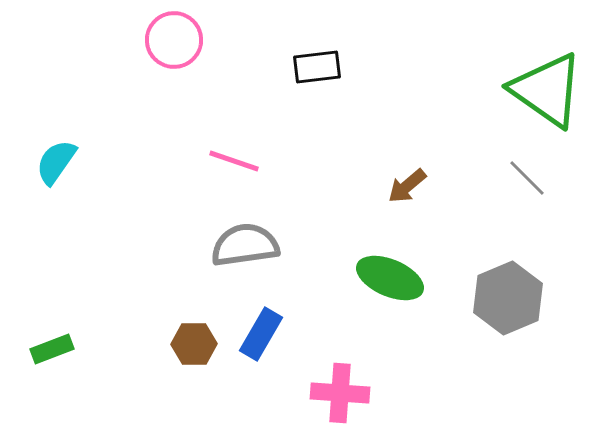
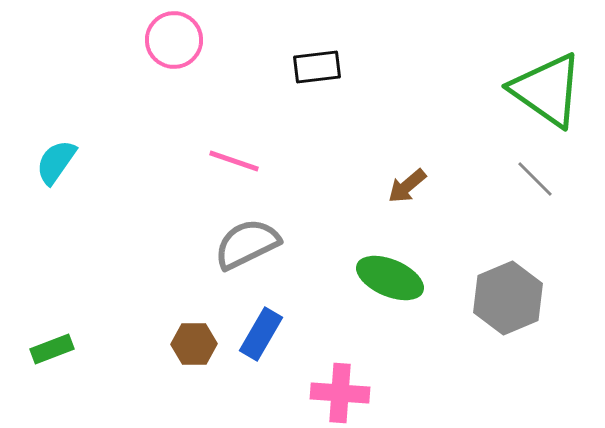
gray line: moved 8 px right, 1 px down
gray semicircle: moved 2 px right, 1 px up; rotated 18 degrees counterclockwise
